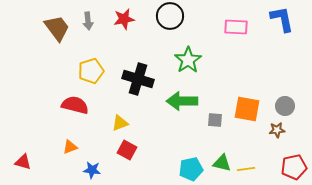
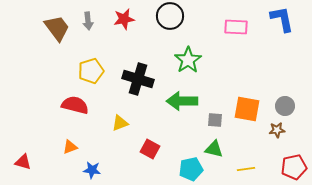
red square: moved 23 px right, 1 px up
green triangle: moved 8 px left, 14 px up
